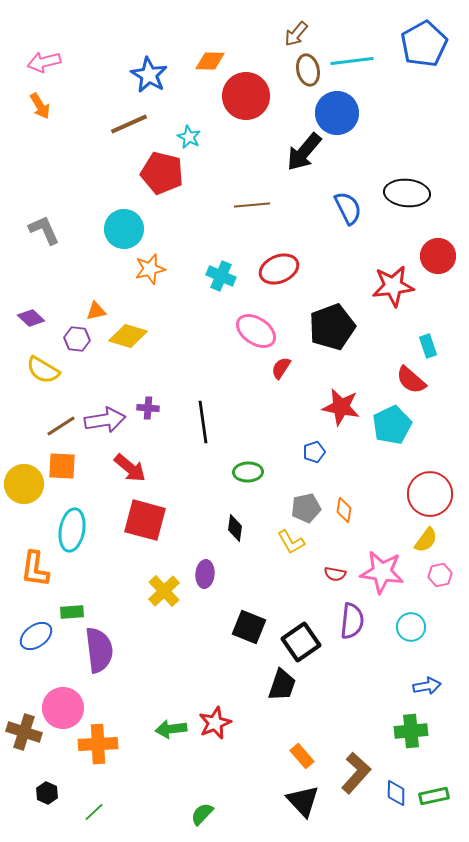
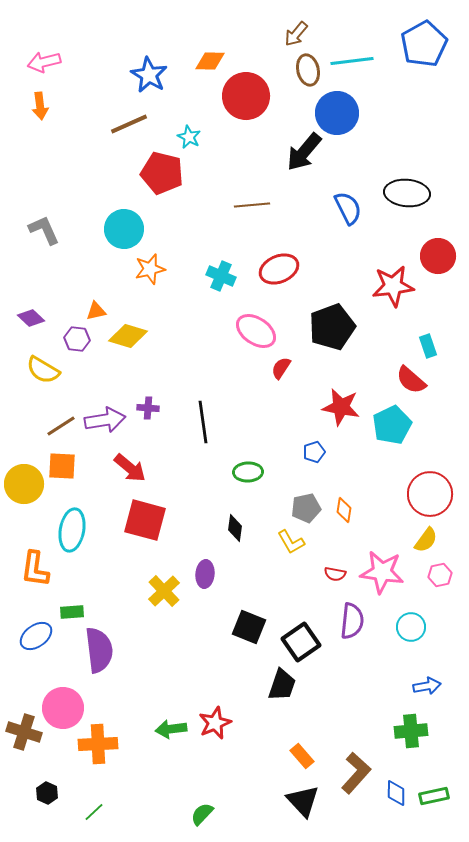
orange arrow at (40, 106): rotated 24 degrees clockwise
